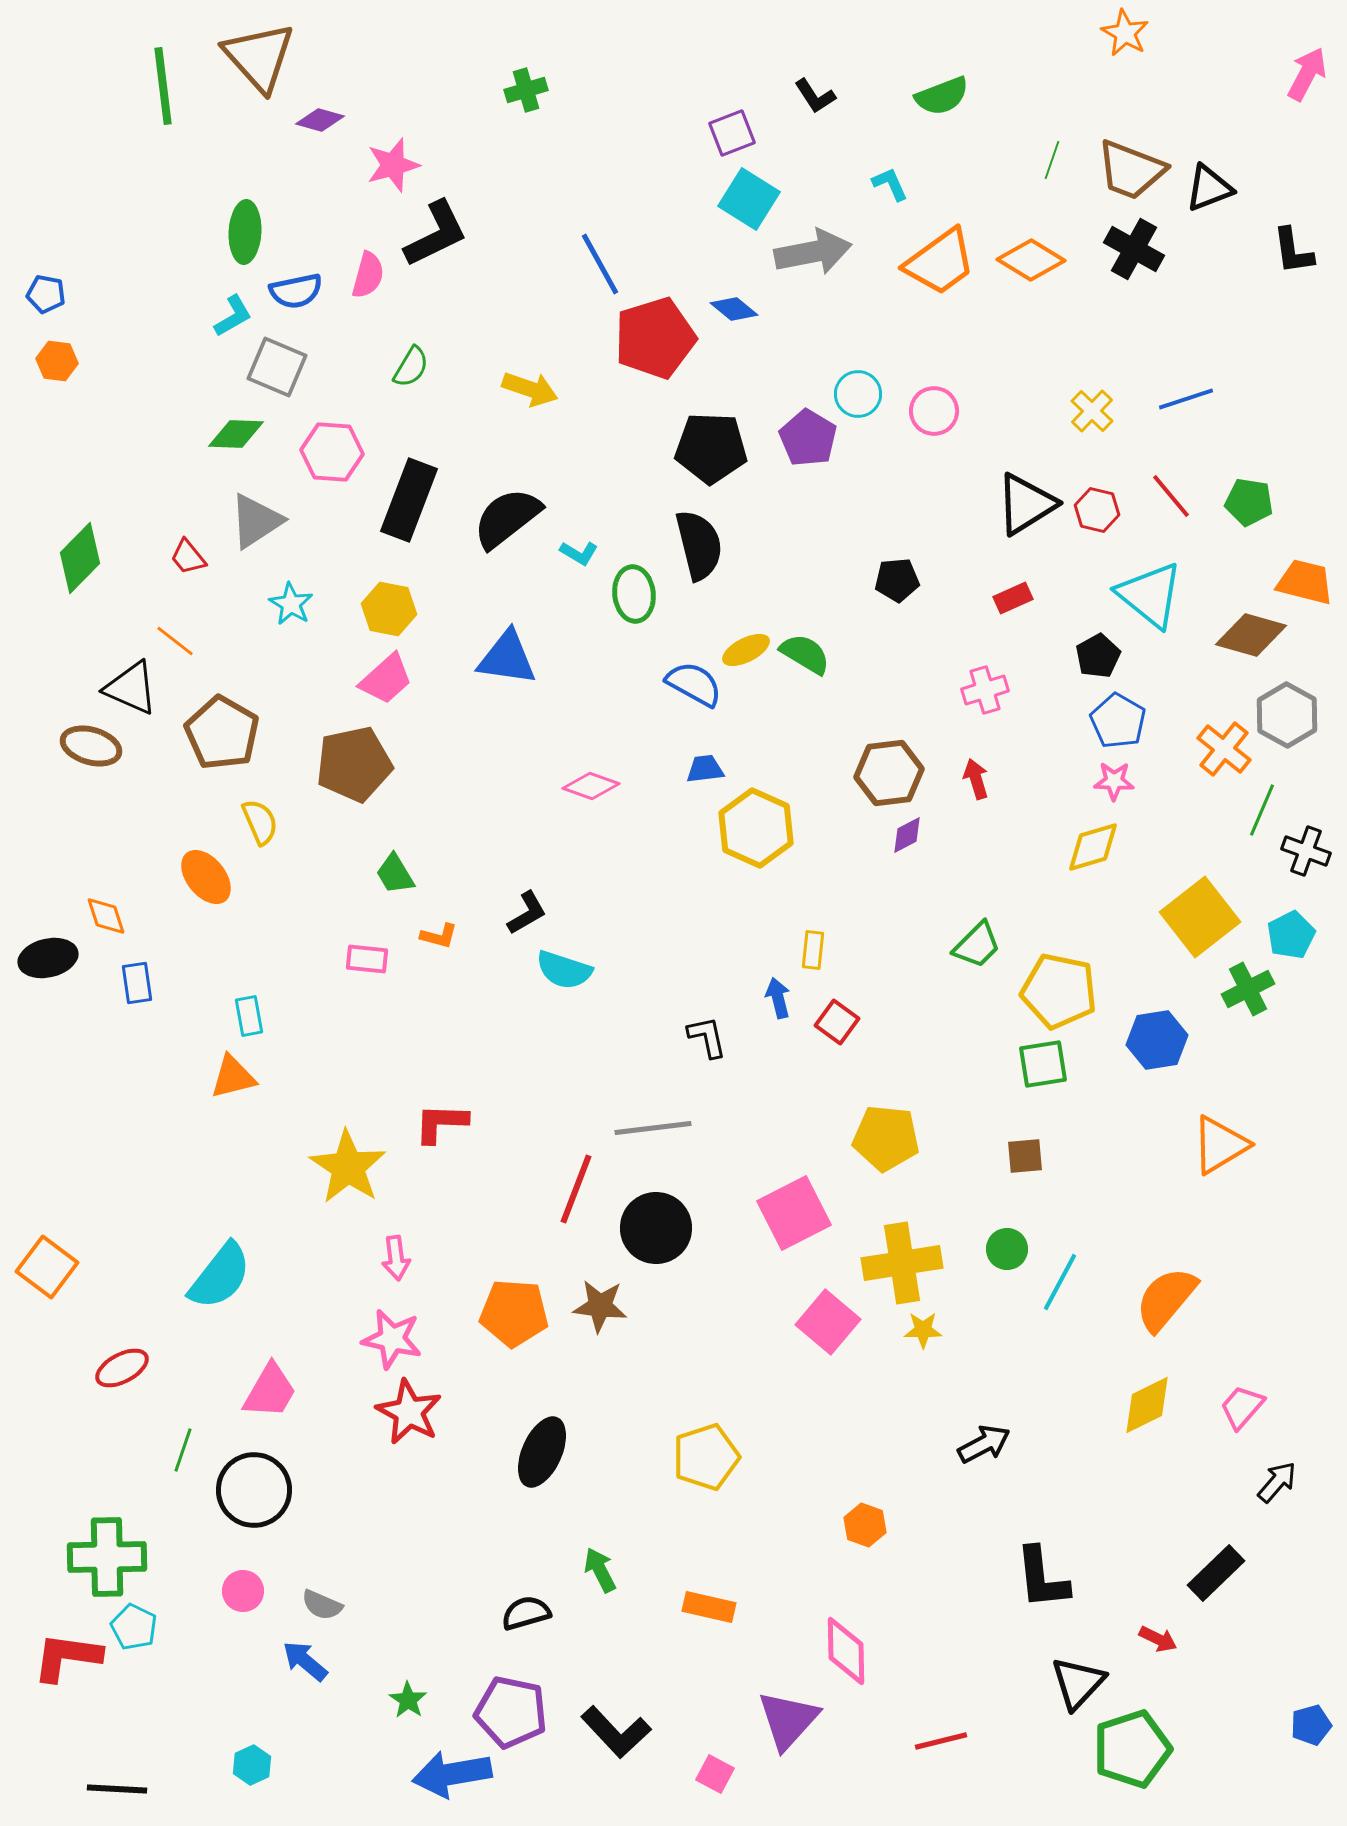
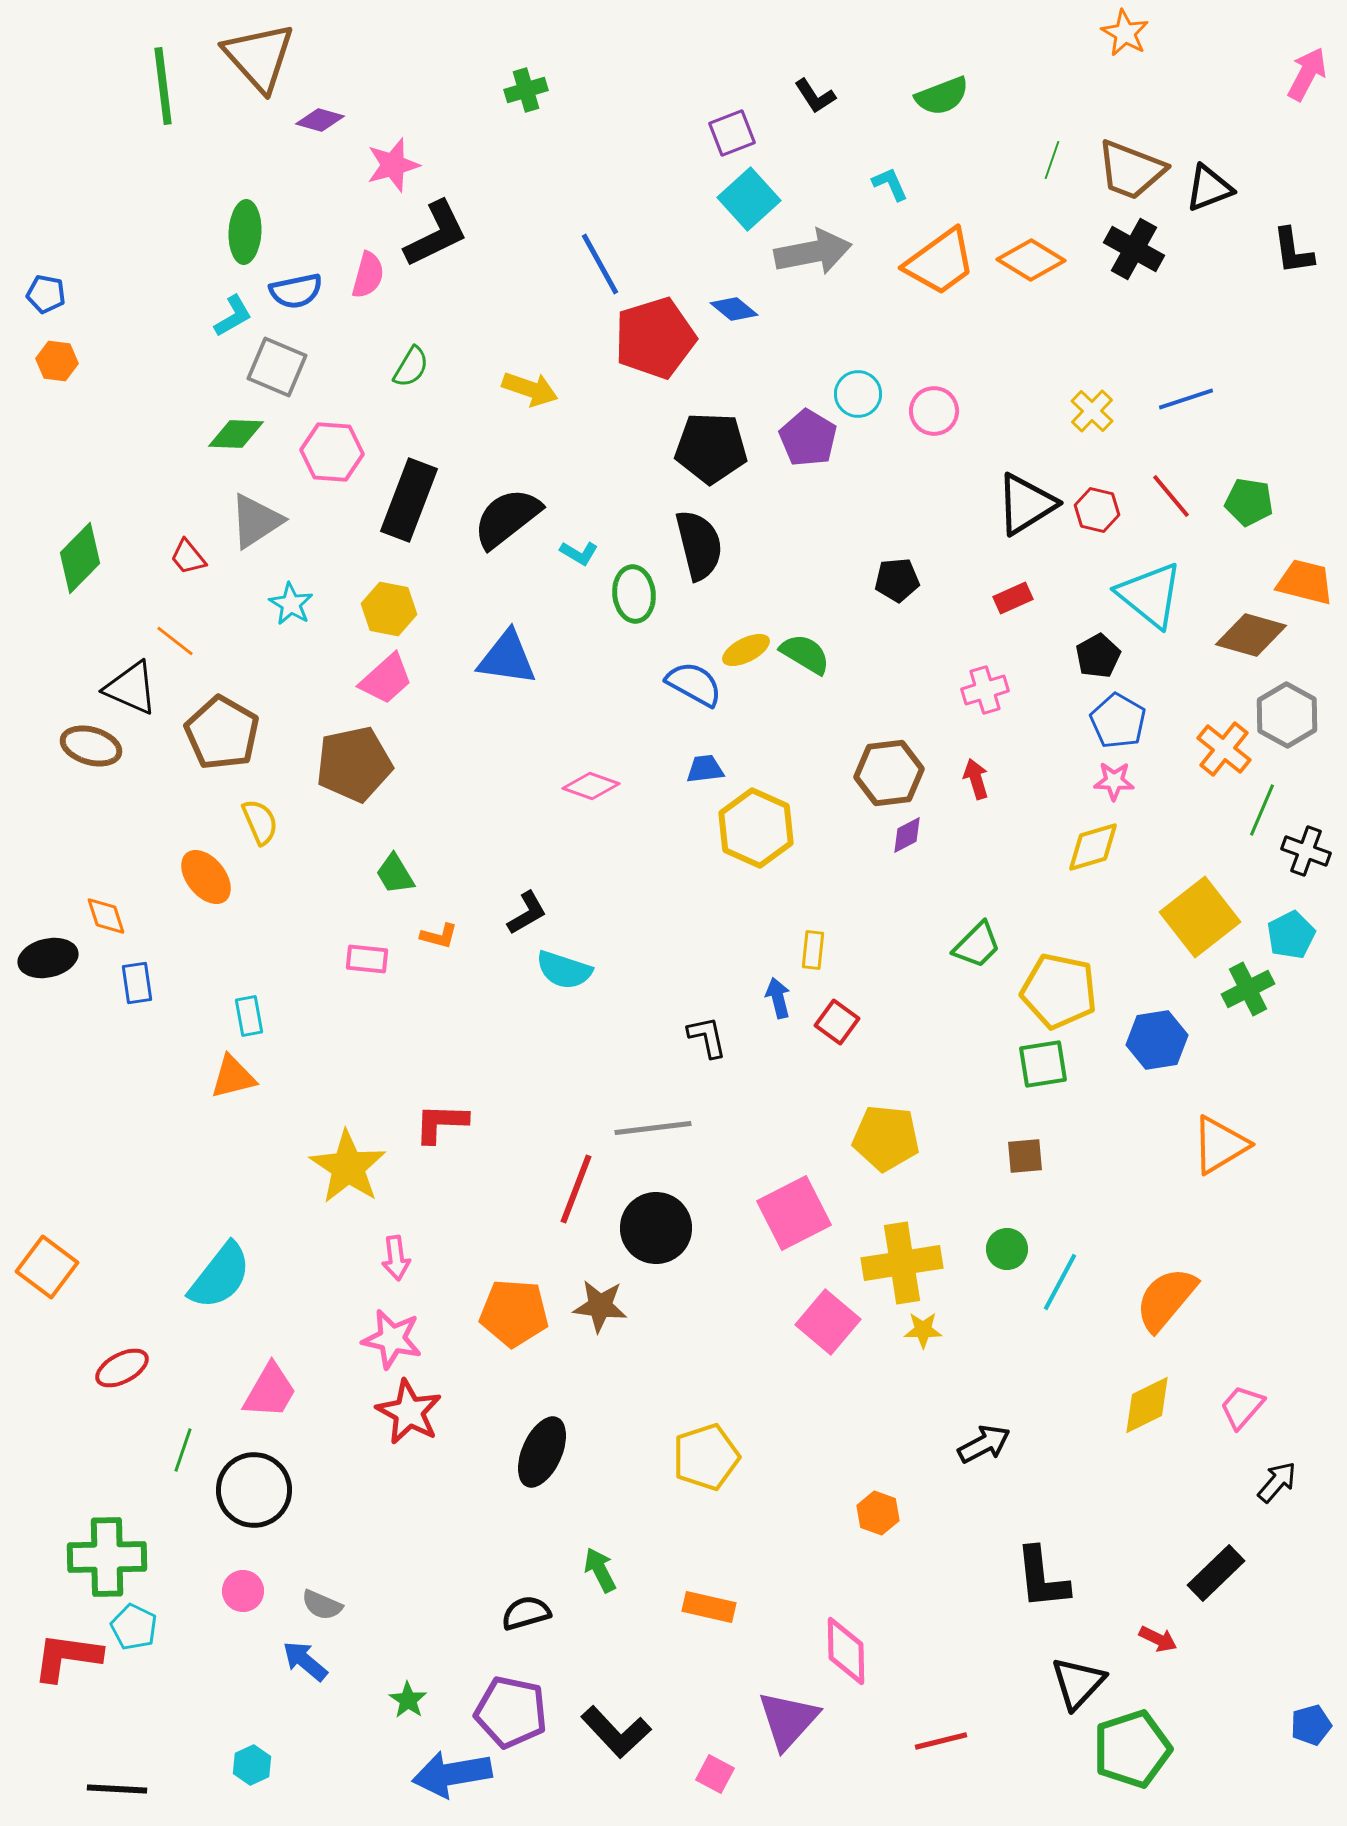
cyan square at (749, 199): rotated 16 degrees clockwise
orange hexagon at (865, 1525): moved 13 px right, 12 px up
